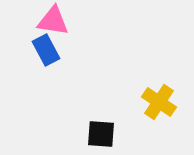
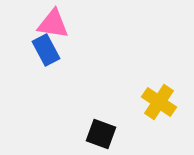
pink triangle: moved 3 px down
black square: rotated 16 degrees clockwise
